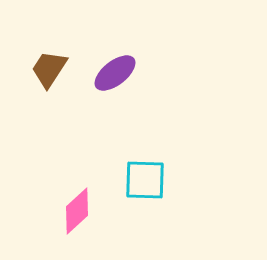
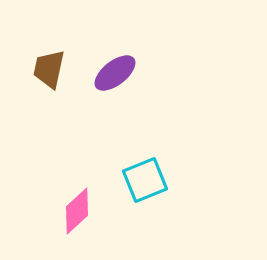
brown trapezoid: rotated 21 degrees counterclockwise
cyan square: rotated 24 degrees counterclockwise
